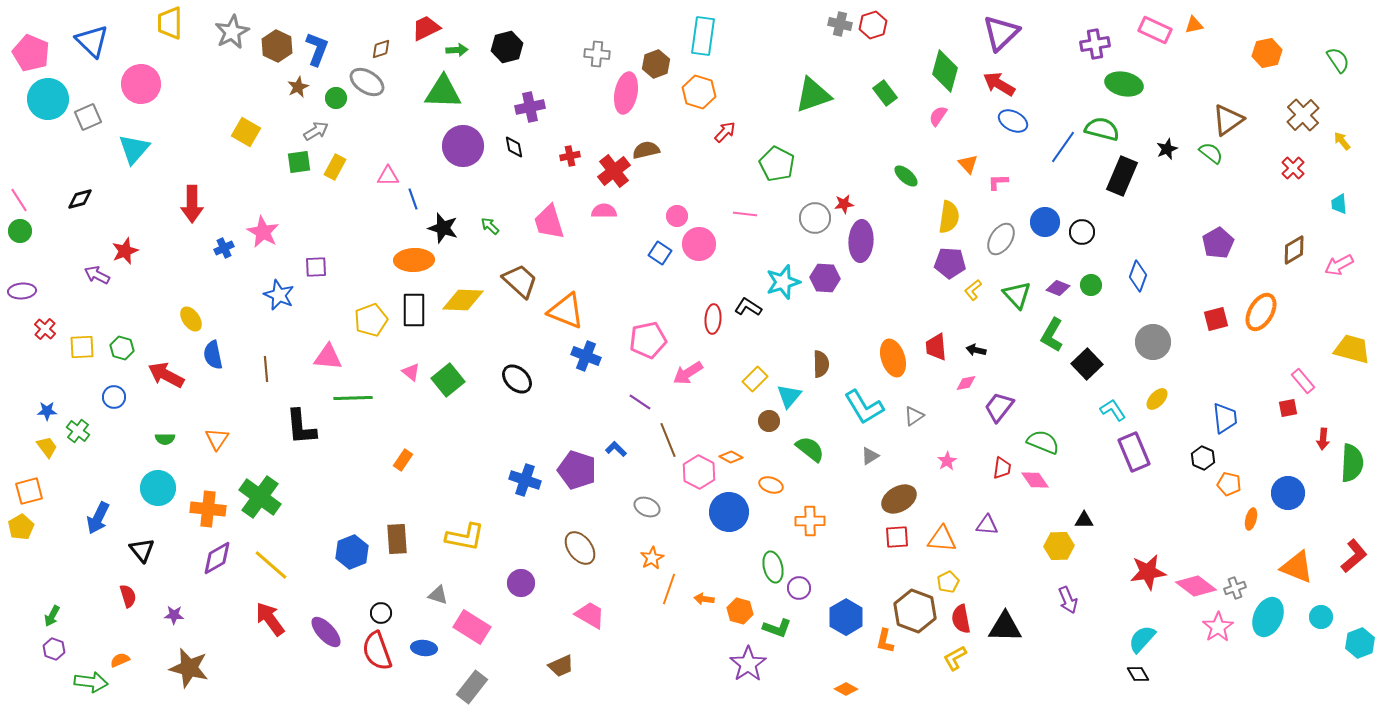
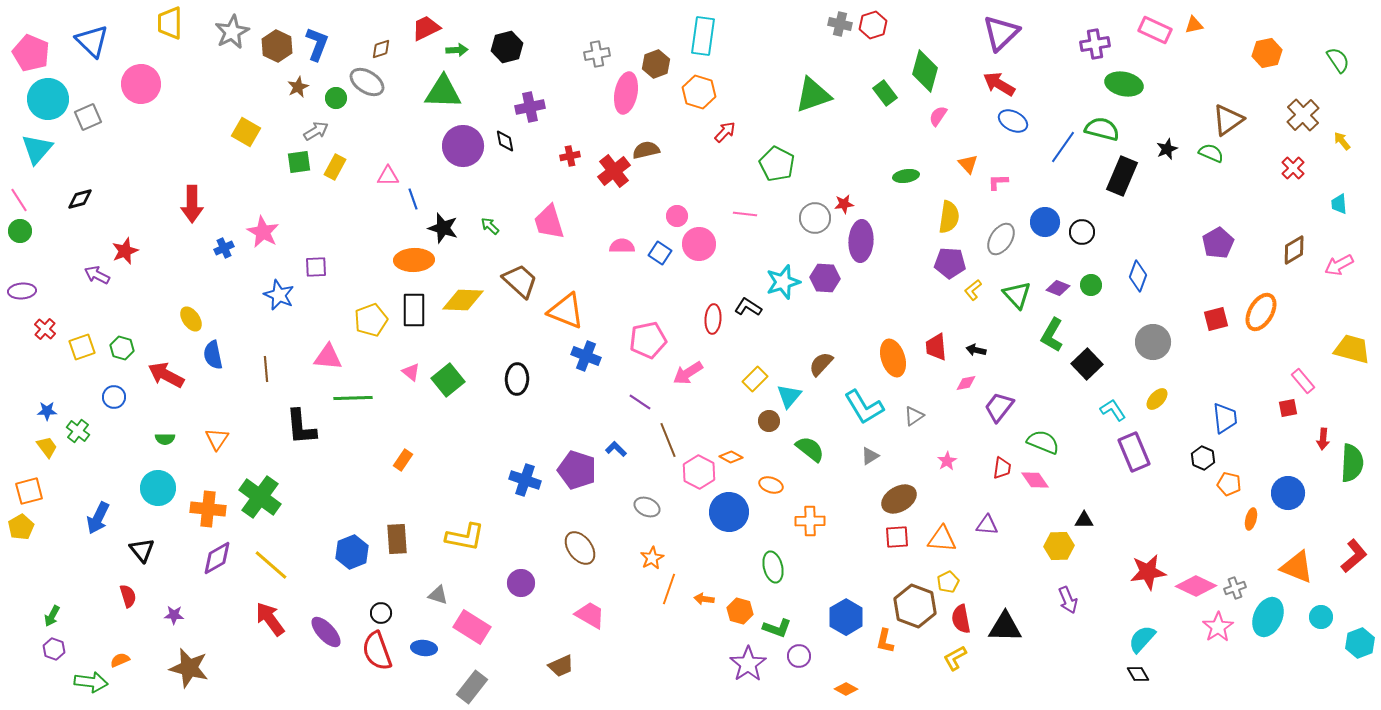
blue L-shape at (317, 49): moved 5 px up
gray cross at (597, 54): rotated 15 degrees counterclockwise
green diamond at (945, 71): moved 20 px left
black diamond at (514, 147): moved 9 px left, 6 px up
cyan triangle at (134, 149): moved 97 px left
green semicircle at (1211, 153): rotated 15 degrees counterclockwise
green ellipse at (906, 176): rotated 50 degrees counterclockwise
pink semicircle at (604, 211): moved 18 px right, 35 px down
yellow square at (82, 347): rotated 16 degrees counterclockwise
brown semicircle at (821, 364): rotated 136 degrees counterclockwise
black ellipse at (517, 379): rotated 48 degrees clockwise
pink diamond at (1196, 586): rotated 12 degrees counterclockwise
purple circle at (799, 588): moved 68 px down
brown hexagon at (915, 611): moved 5 px up
